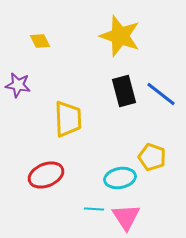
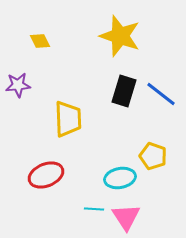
purple star: rotated 15 degrees counterclockwise
black rectangle: rotated 32 degrees clockwise
yellow pentagon: moved 1 px right, 1 px up
